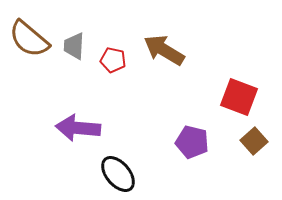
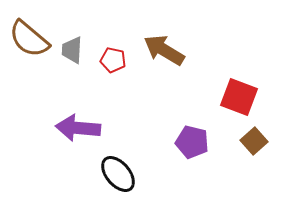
gray trapezoid: moved 2 px left, 4 px down
